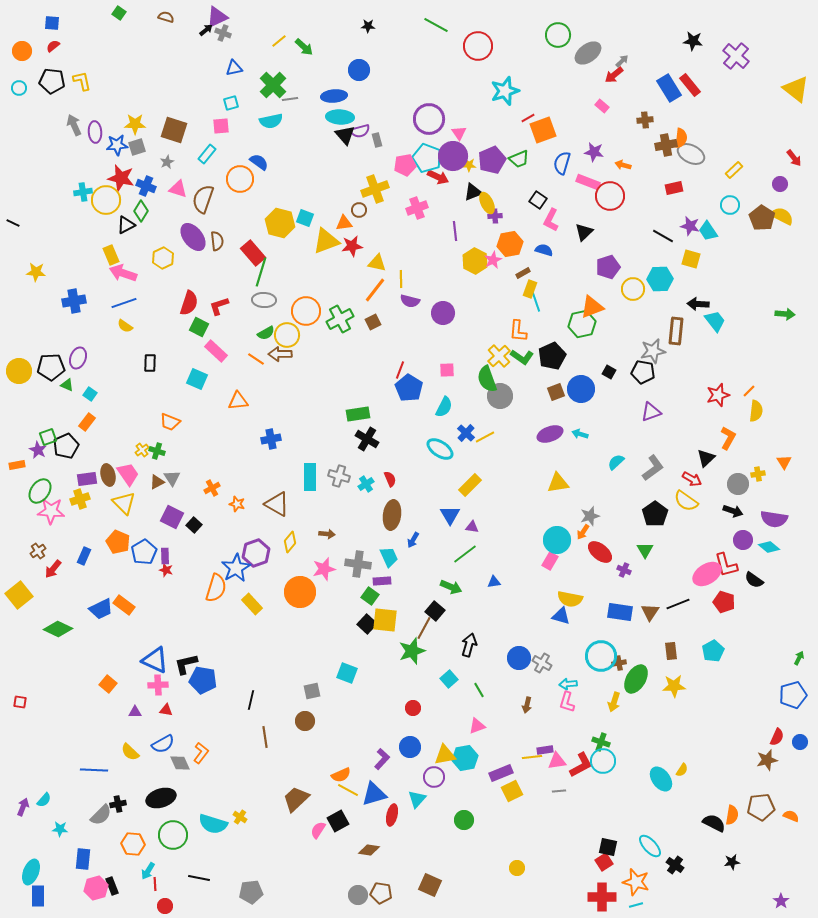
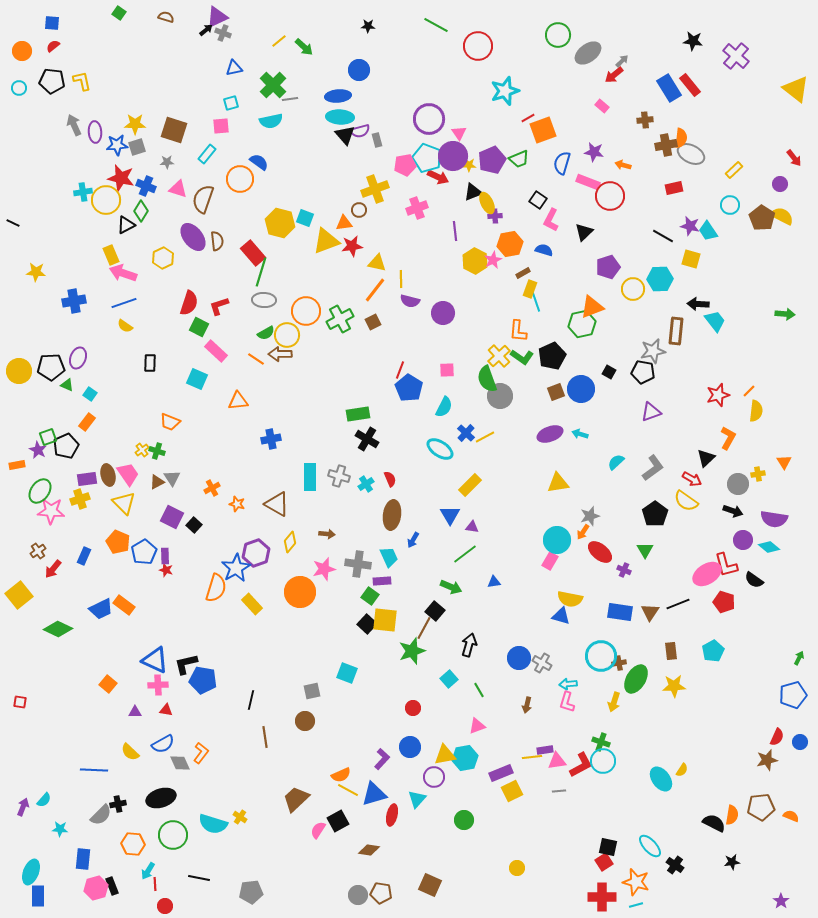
blue ellipse at (334, 96): moved 4 px right
gray star at (167, 162): rotated 24 degrees clockwise
